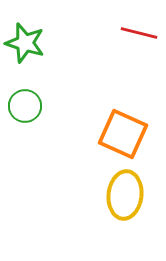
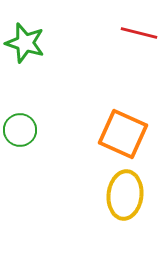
green circle: moved 5 px left, 24 px down
